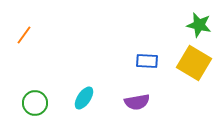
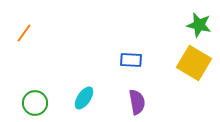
orange line: moved 2 px up
blue rectangle: moved 16 px left, 1 px up
purple semicircle: rotated 90 degrees counterclockwise
